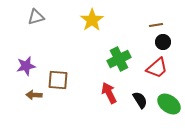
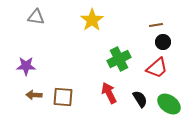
gray triangle: rotated 24 degrees clockwise
purple star: rotated 12 degrees clockwise
brown square: moved 5 px right, 17 px down
black semicircle: moved 1 px up
